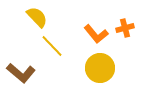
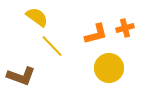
yellow semicircle: rotated 10 degrees counterclockwise
orange L-shape: rotated 65 degrees counterclockwise
yellow circle: moved 9 px right
brown L-shape: moved 3 px down; rotated 20 degrees counterclockwise
